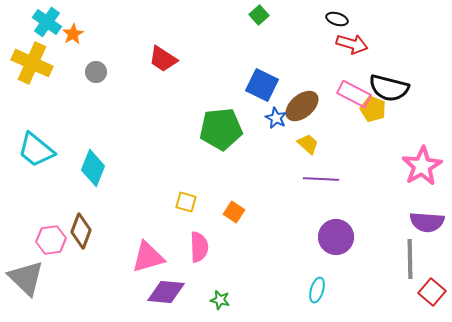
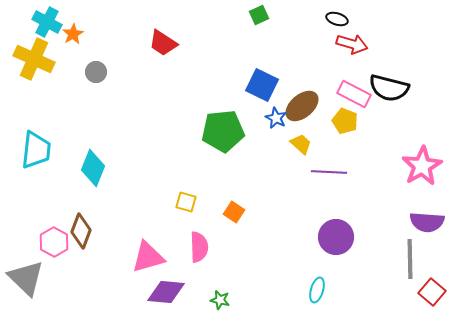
green square: rotated 18 degrees clockwise
cyan cross: rotated 8 degrees counterclockwise
red trapezoid: moved 16 px up
yellow cross: moved 2 px right, 4 px up
yellow pentagon: moved 28 px left, 12 px down
green pentagon: moved 2 px right, 2 px down
yellow trapezoid: moved 7 px left
cyan trapezoid: rotated 123 degrees counterclockwise
purple line: moved 8 px right, 7 px up
pink hexagon: moved 3 px right, 2 px down; rotated 24 degrees counterclockwise
